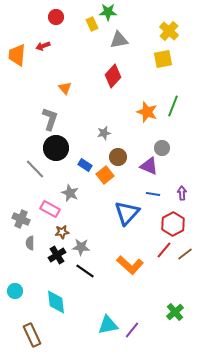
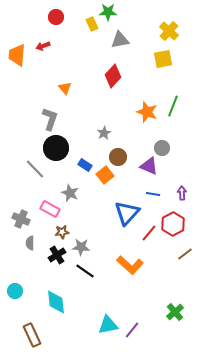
gray triangle at (119, 40): moved 1 px right
gray star at (104, 133): rotated 16 degrees counterclockwise
red line at (164, 250): moved 15 px left, 17 px up
